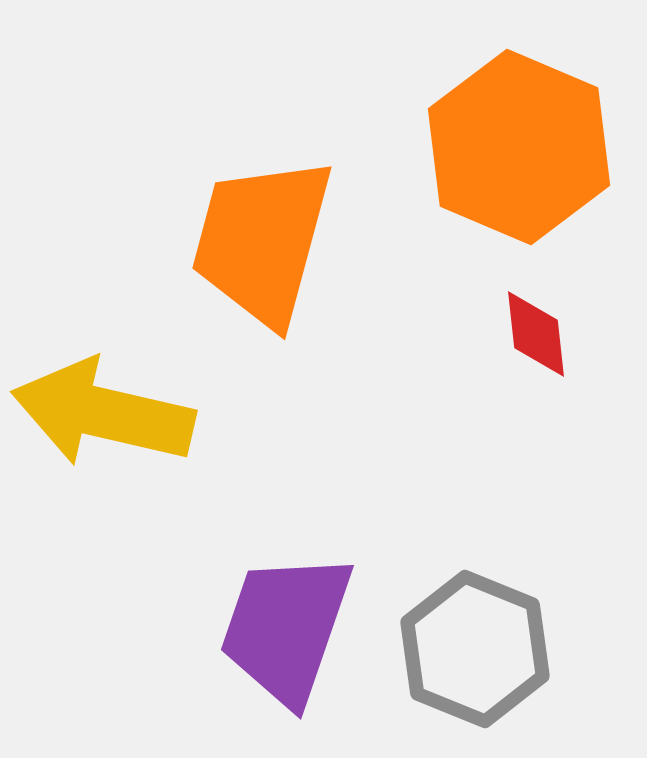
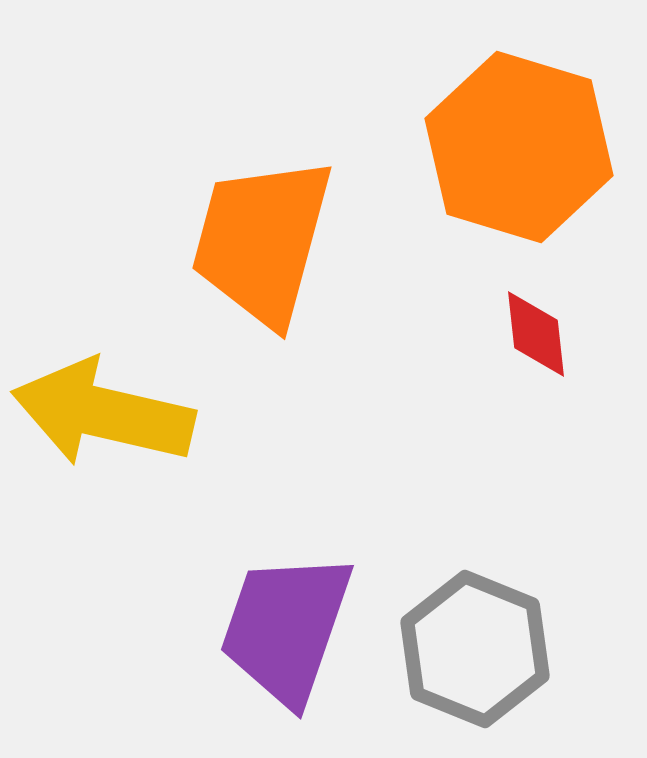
orange hexagon: rotated 6 degrees counterclockwise
